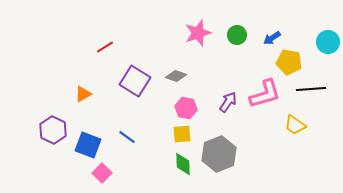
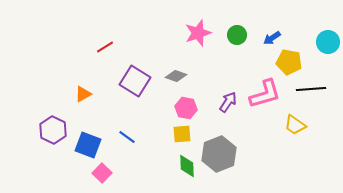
green diamond: moved 4 px right, 2 px down
